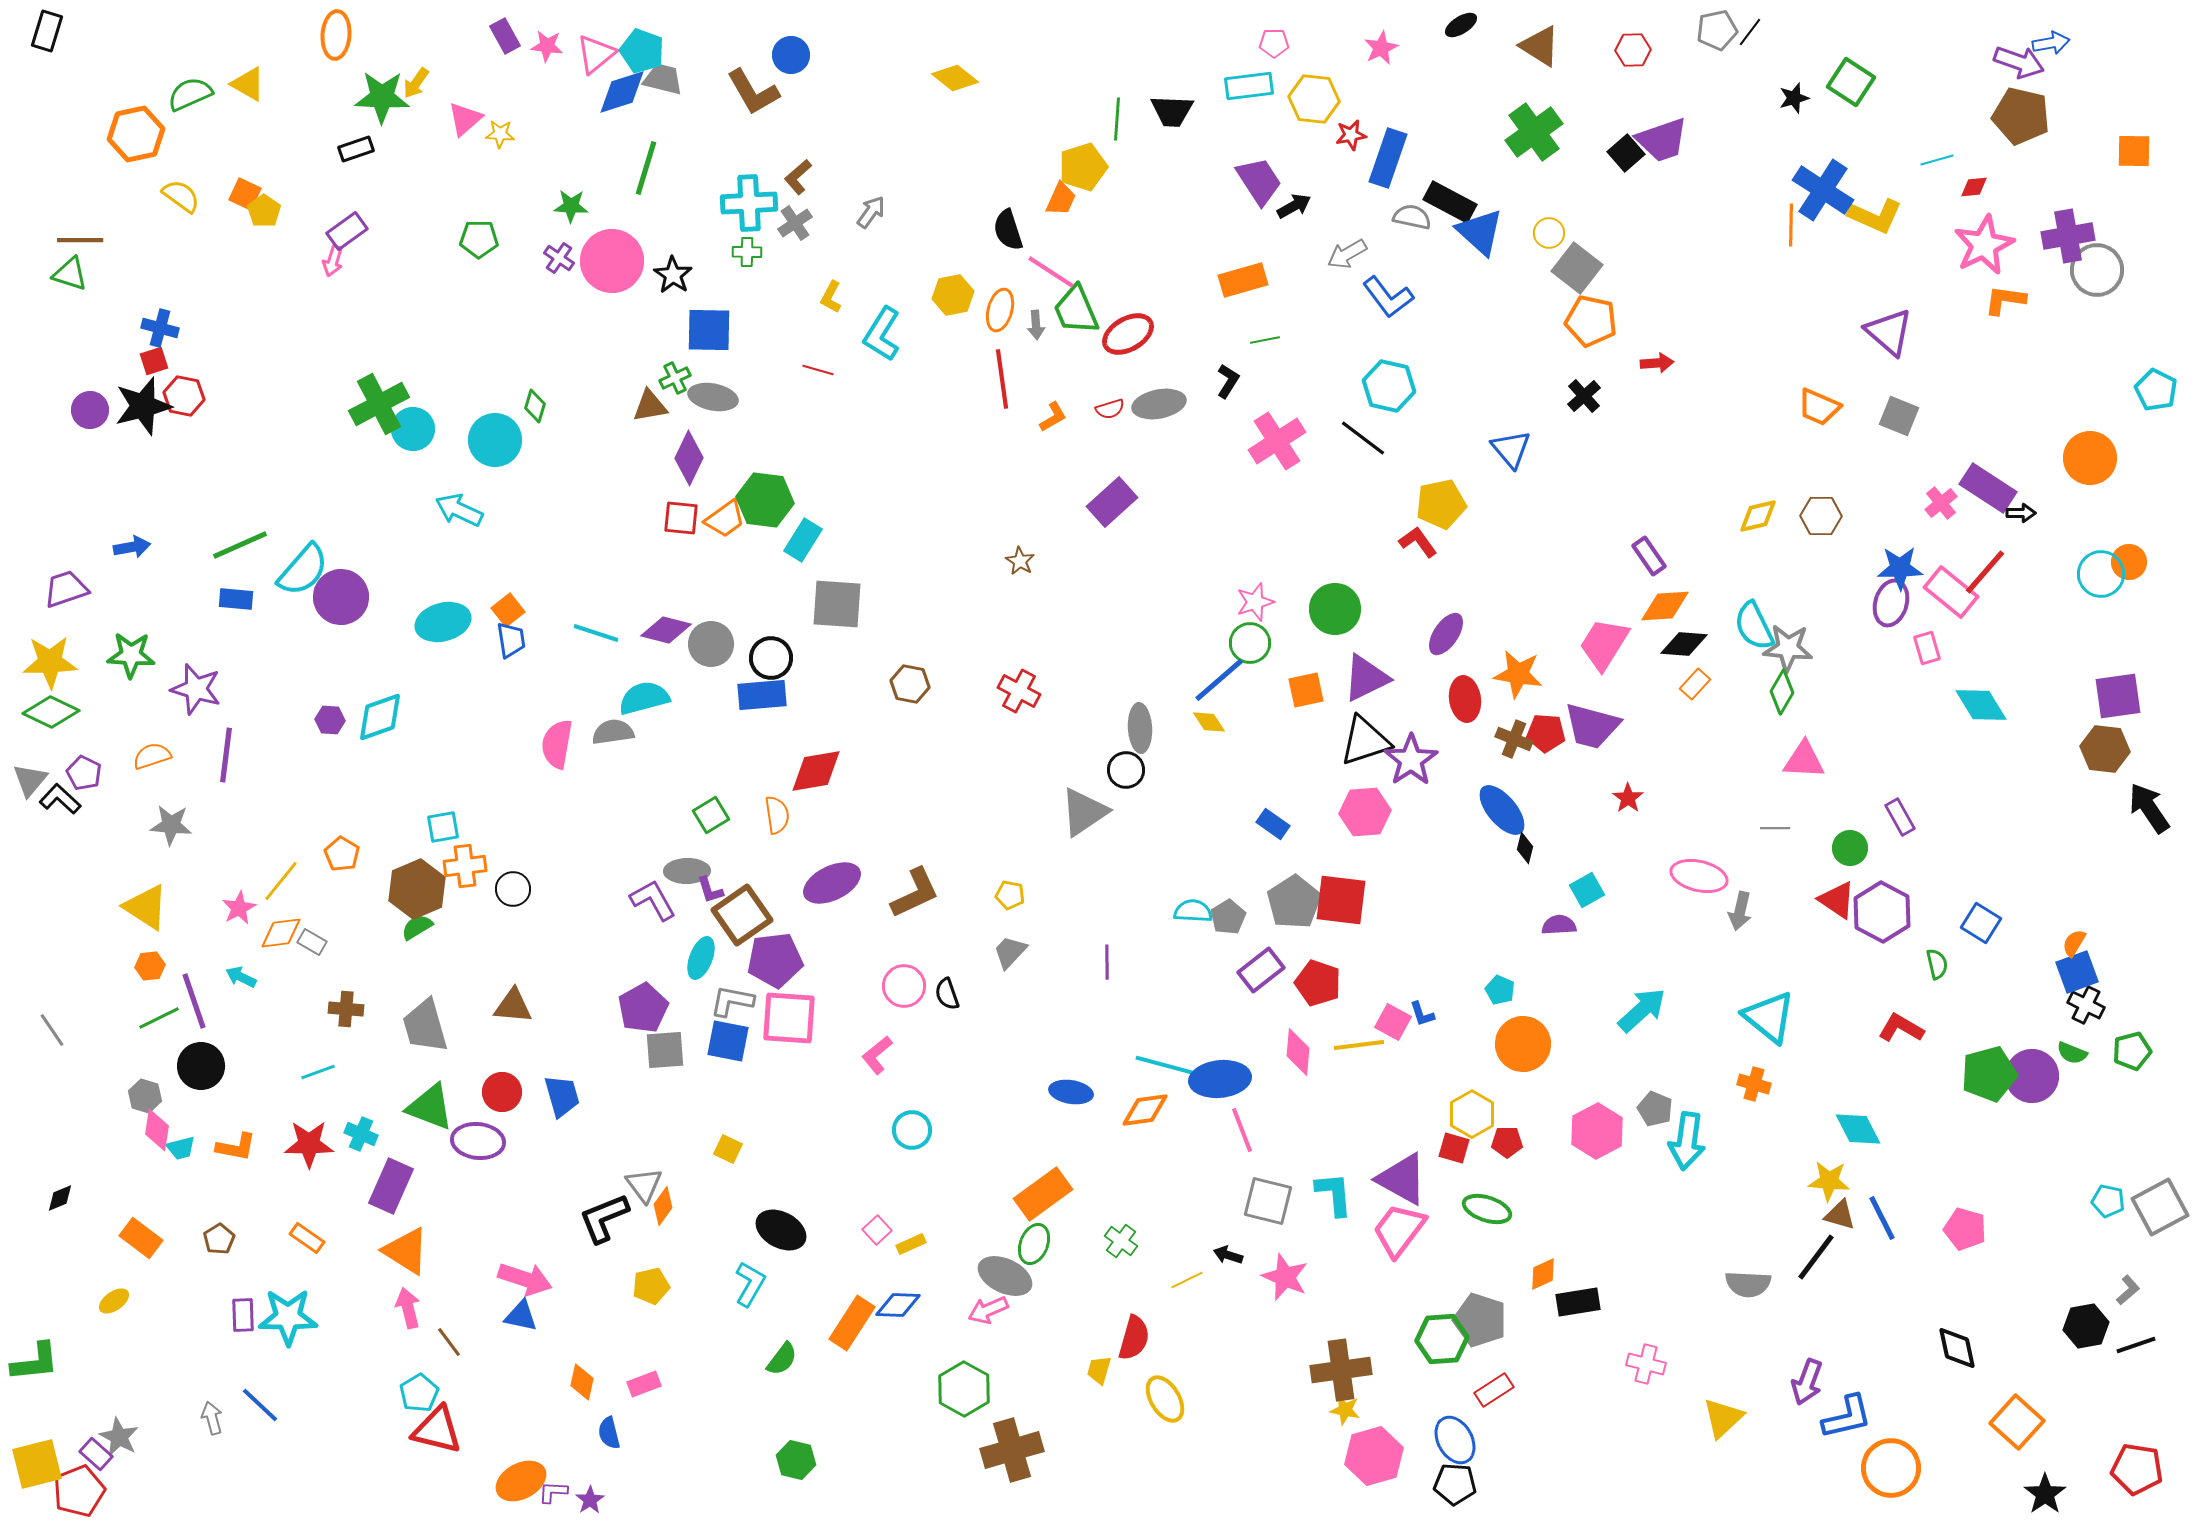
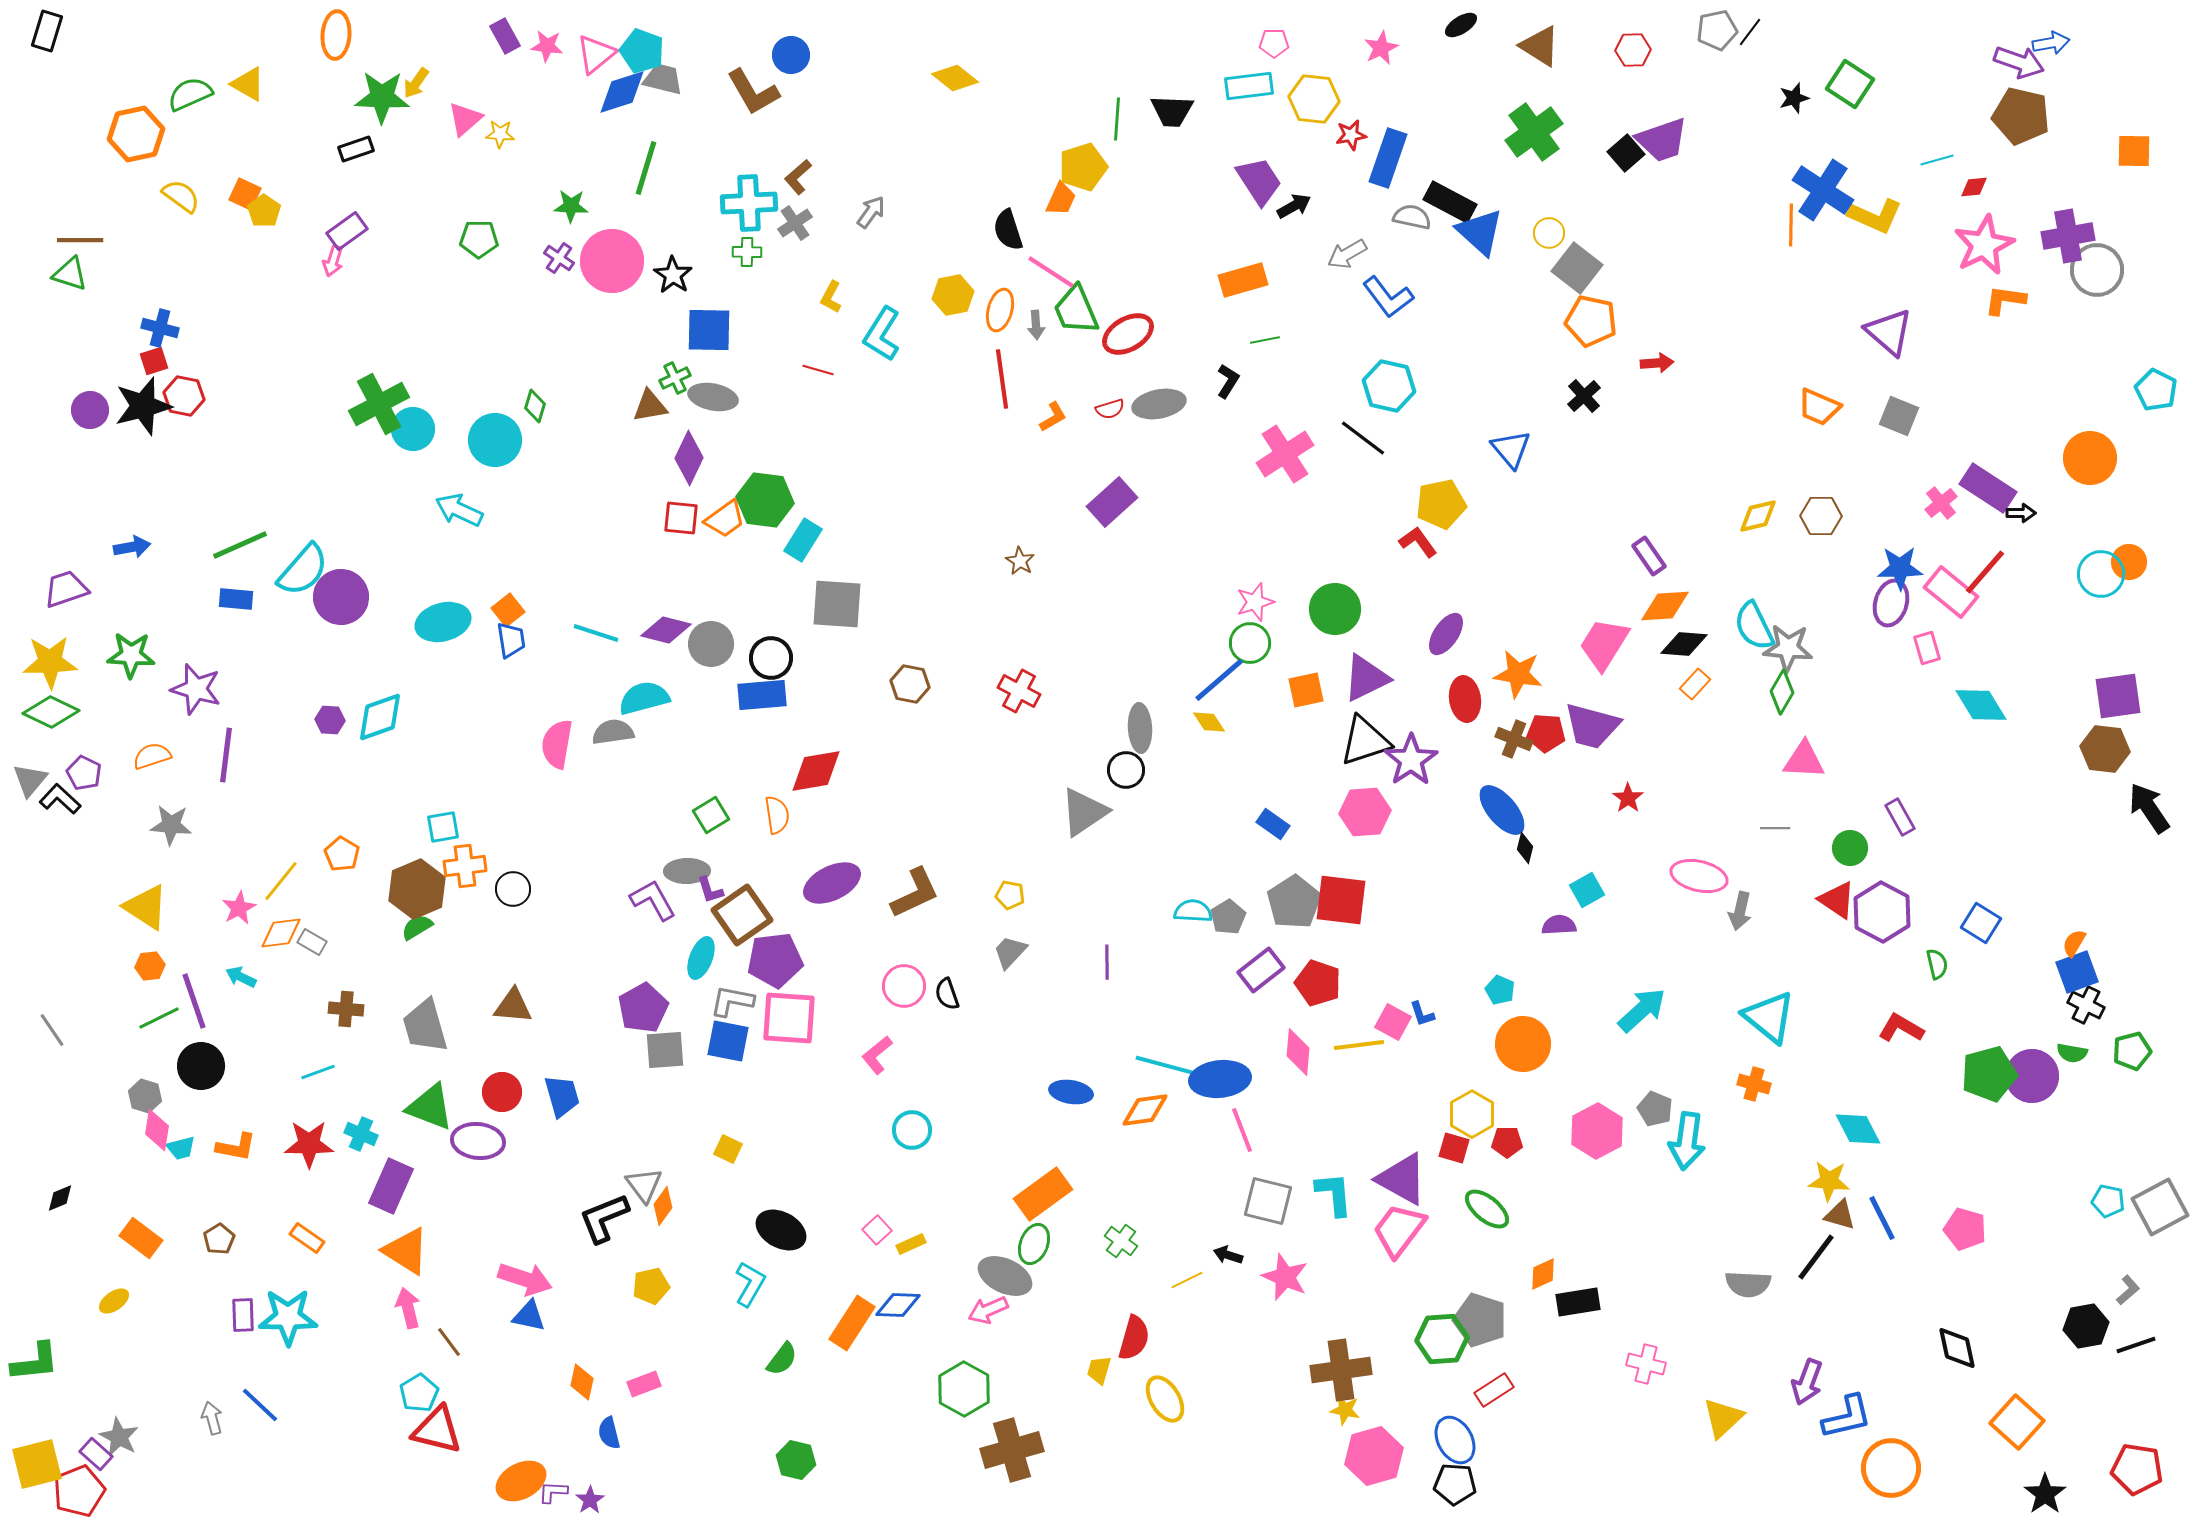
green square at (1851, 82): moved 1 px left, 2 px down
pink cross at (1277, 441): moved 8 px right, 13 px down
green semicircle at (2072, 1053): rotated 12 degrees counterclockwise
green ellipse at (1487, 1209): rotated 21 degrees clockwise
blue triangle at (521, 1316): moved 8 px right
